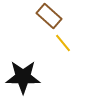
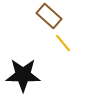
black star: moved 2 px up
